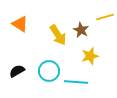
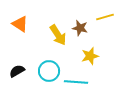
brown star: moved 1 px left, 2 px up; rotated 14 degrees counterclockwise
